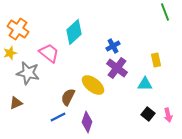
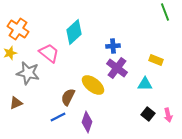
blue cross: rotated 24 degrees clockwise
yellow rectangle: rotated 56 degrees counterclockwise
